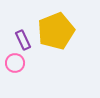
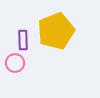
purple rectangle: rotated 24 degrees clockwise
